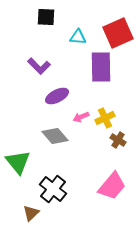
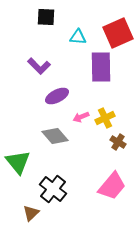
brown cross: moved 2 px down
